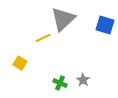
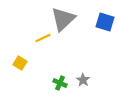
blue square: moved 3 px up
